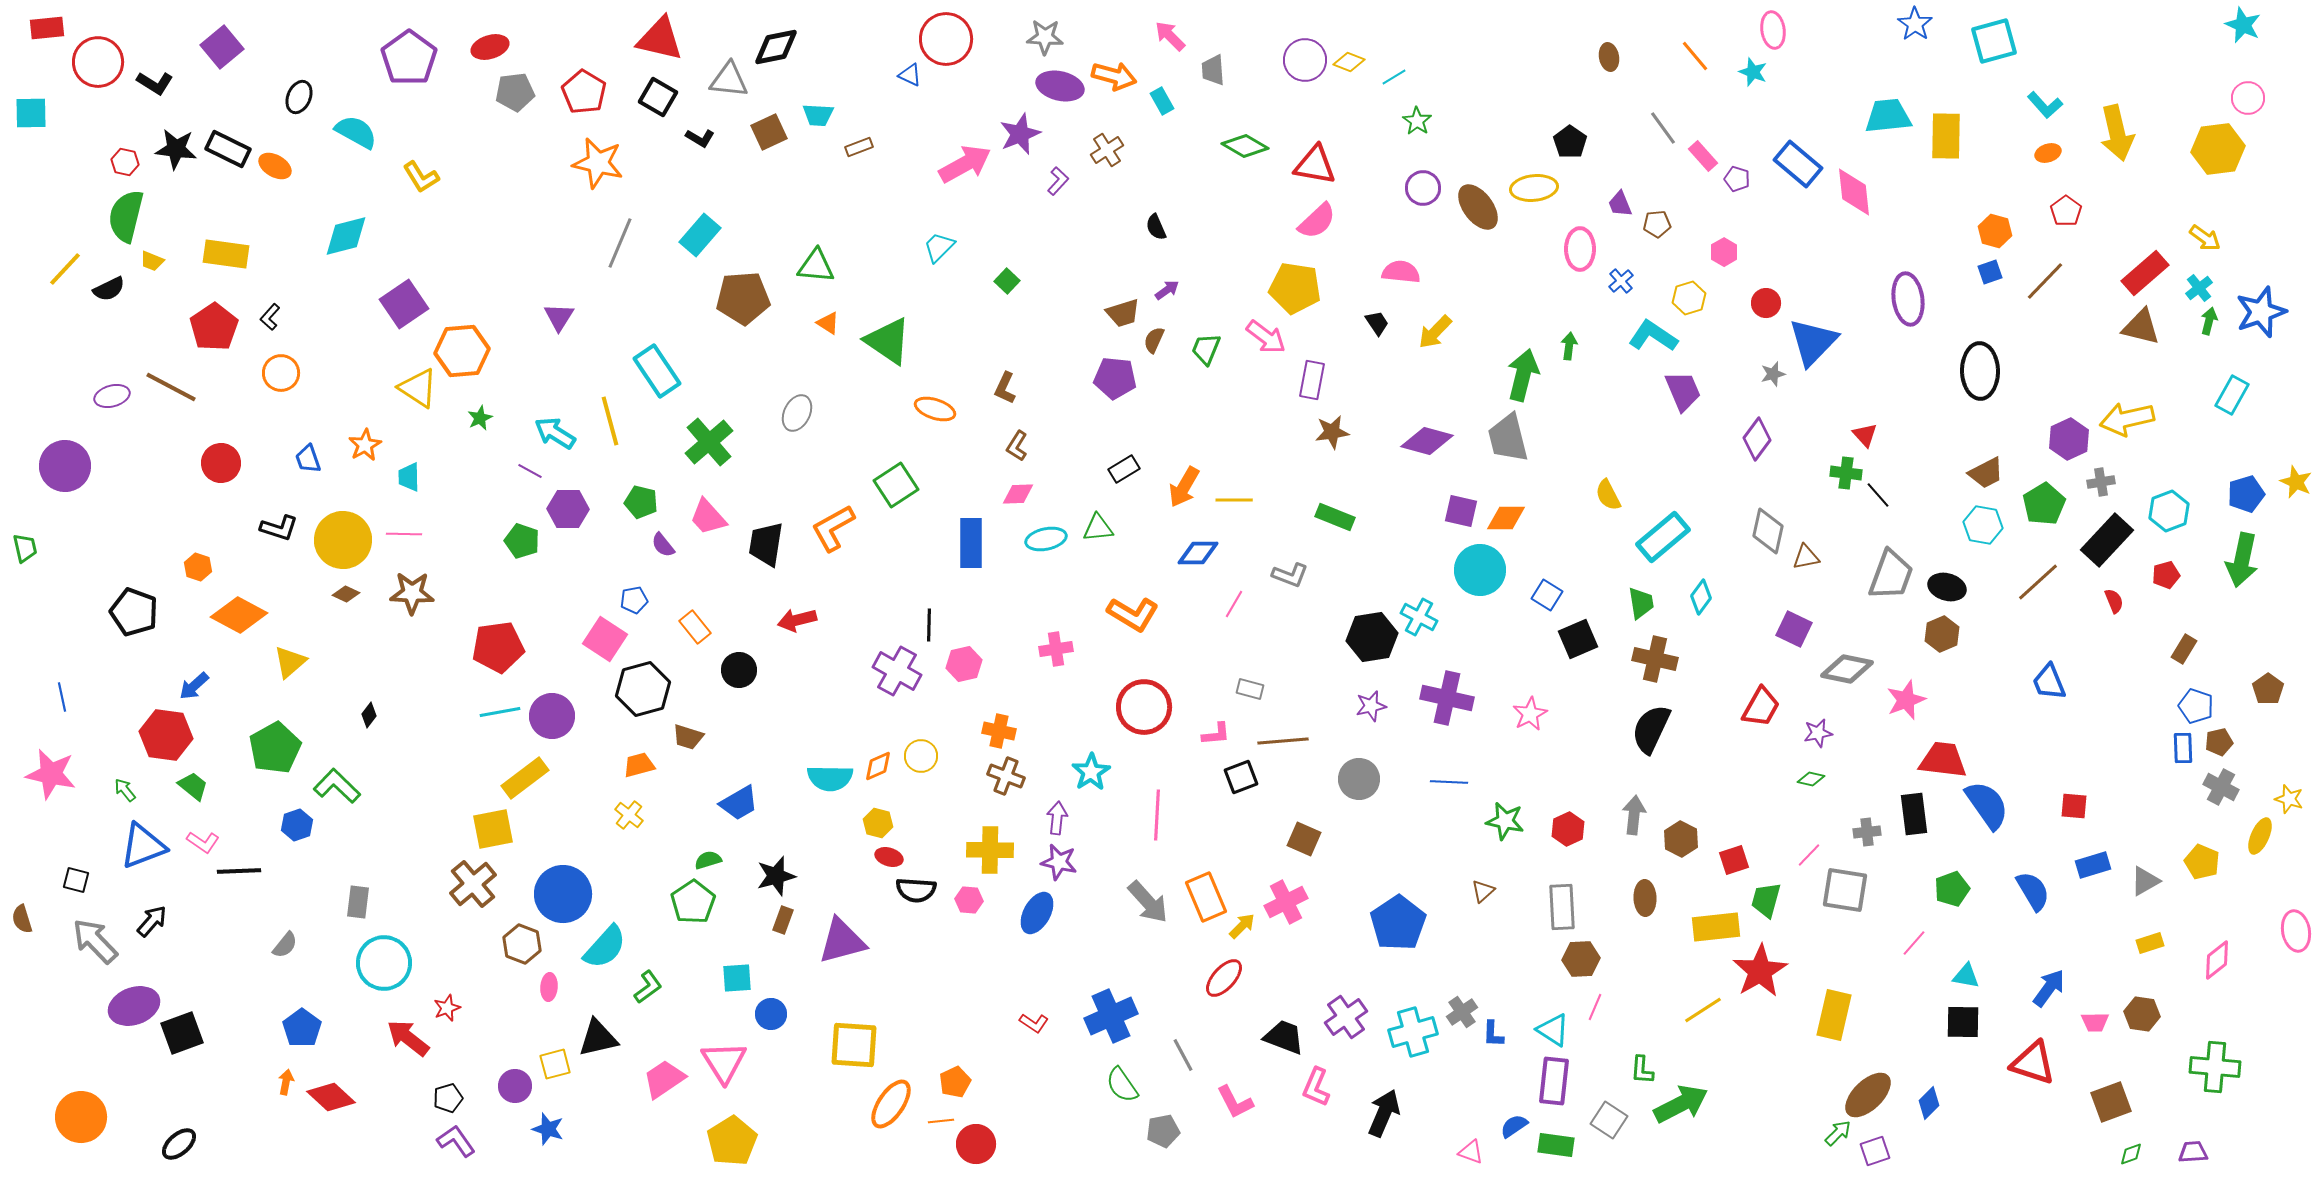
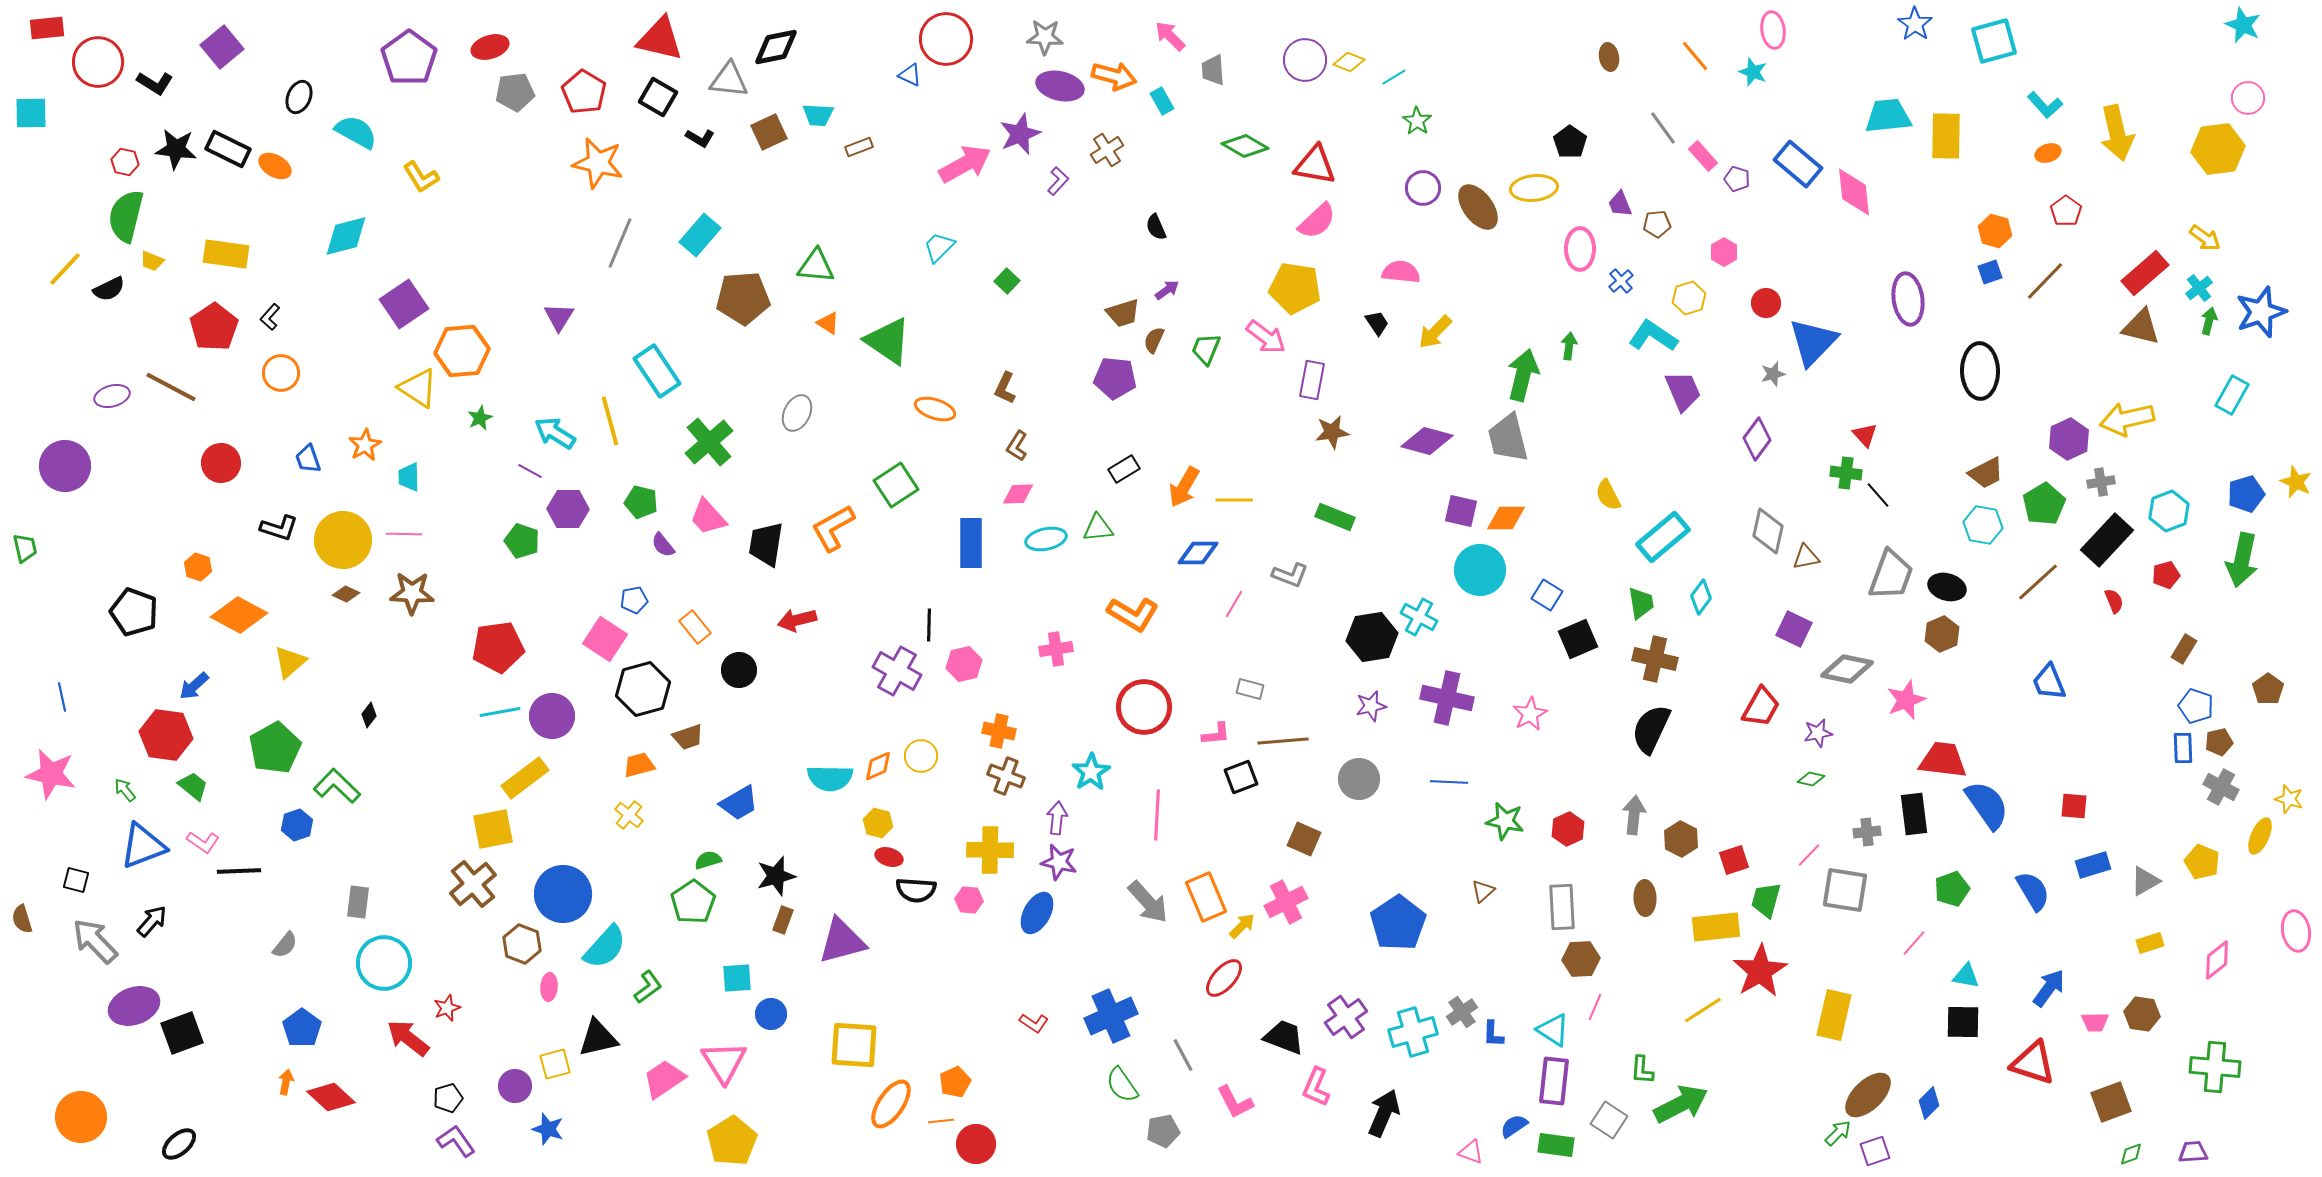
brown trapezoid at (688, 737): rotated 36 degrees counterclockwise
